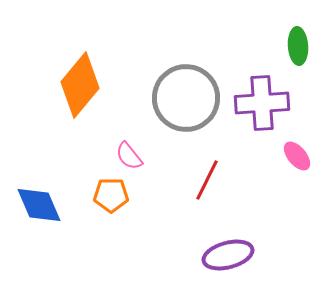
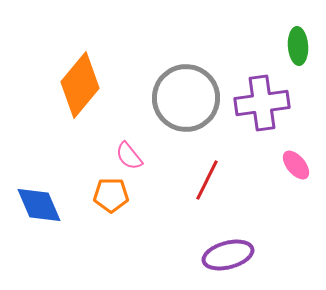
purple cross: rotated 4 degrees counterclockwise
pink ellipse: moved 1 px left, 9 px down
